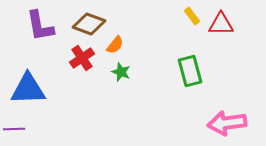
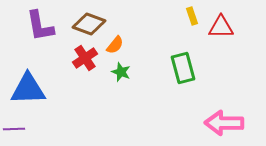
yellow rectangle: rotated 18 degrees clockwise
red triangle: moved 3 px down
red cross: moved 3 px right
green rectangle: moved 7 px left, 3 px up
pink arrow: moved 3 px left; rotated 9 degrees clockwise
